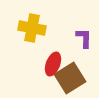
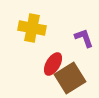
purple L-shape: rotated 20 degrees counterclockwise
red ellipse: rotated 10 degrees clockwise
